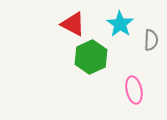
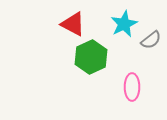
cyan star: moved 4 px right; rotated 12 degrees clockwise
gray semicircle: rotated 50 degrees clockwise
pink ellipse: moved 2 px left, 3 px up; rotated 12 degrees clockwise
